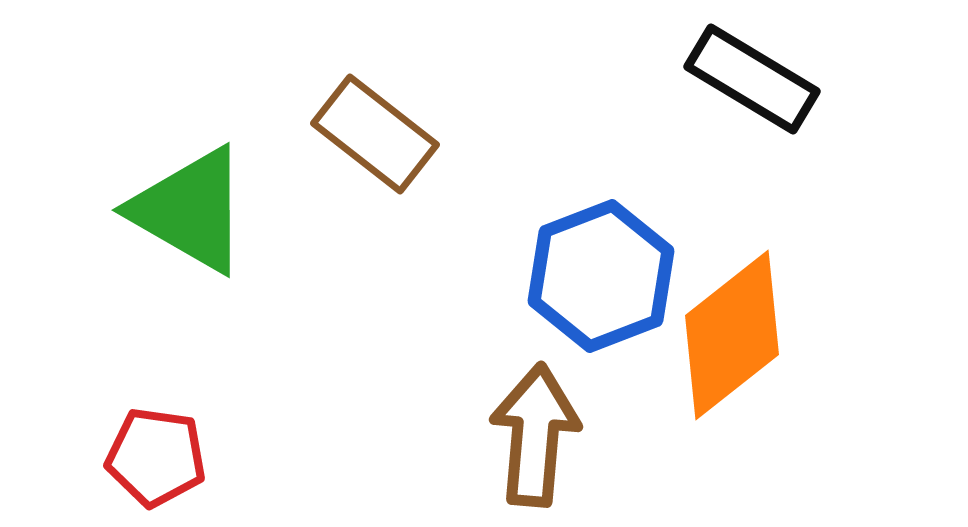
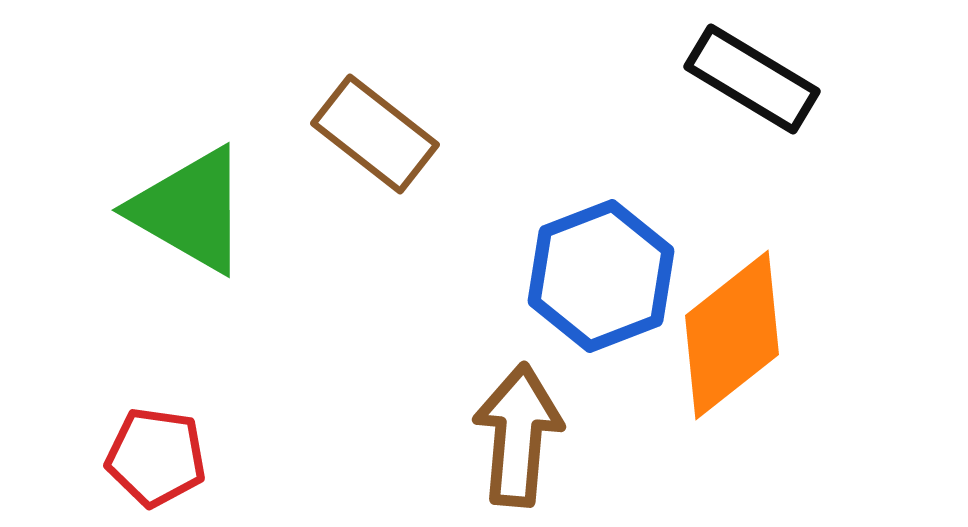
brown arrow: moved 17 px left
